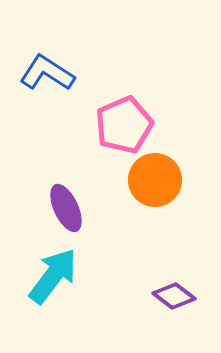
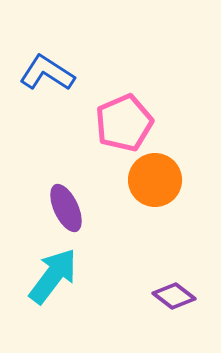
pink pentagon: moved 2 px up
